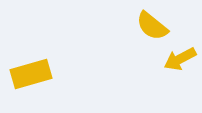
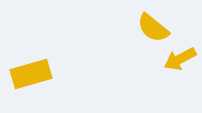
yellow semicircle: moved 1 px right, 2 px down
